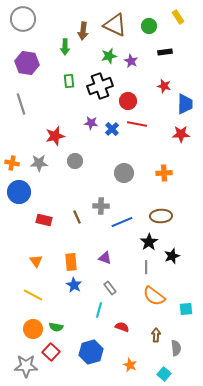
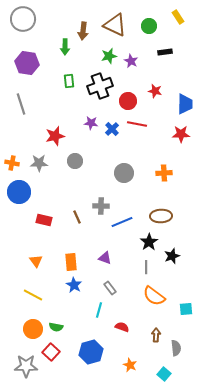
red star at (164, 86): moved 9 px left, 5 px down
